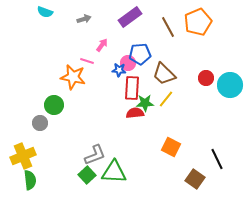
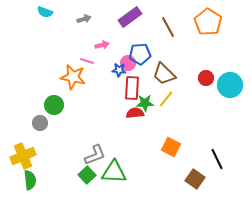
orange pentagon: moved 10 px right; rotated 16 degrees counterclockwise
pink arrow: rotated 40 degrees clockwise
